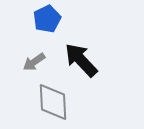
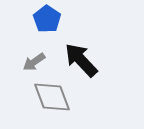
blue pentagon: rotated 12 degrees counterclockwise
gray diamond: moved 1 px left, 5 px up; rotated 18 degrees counterclockwise
